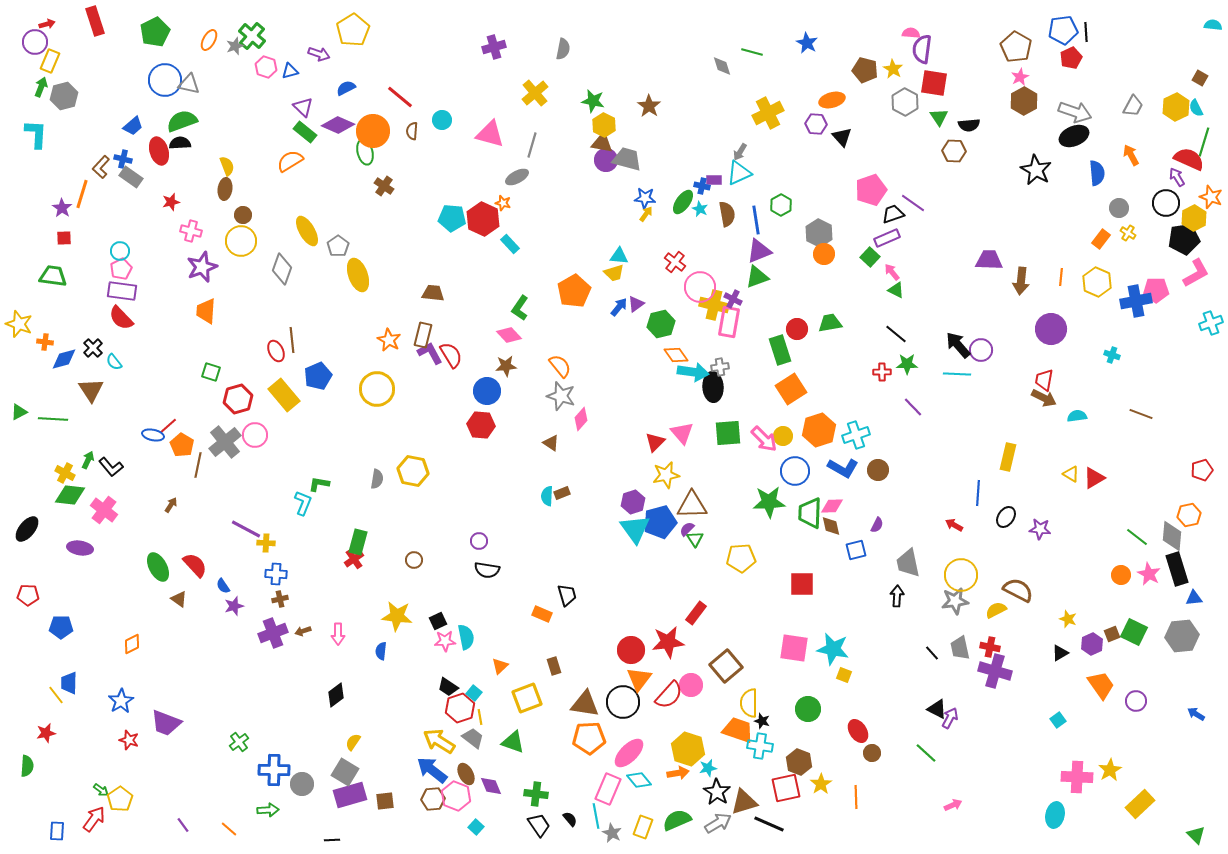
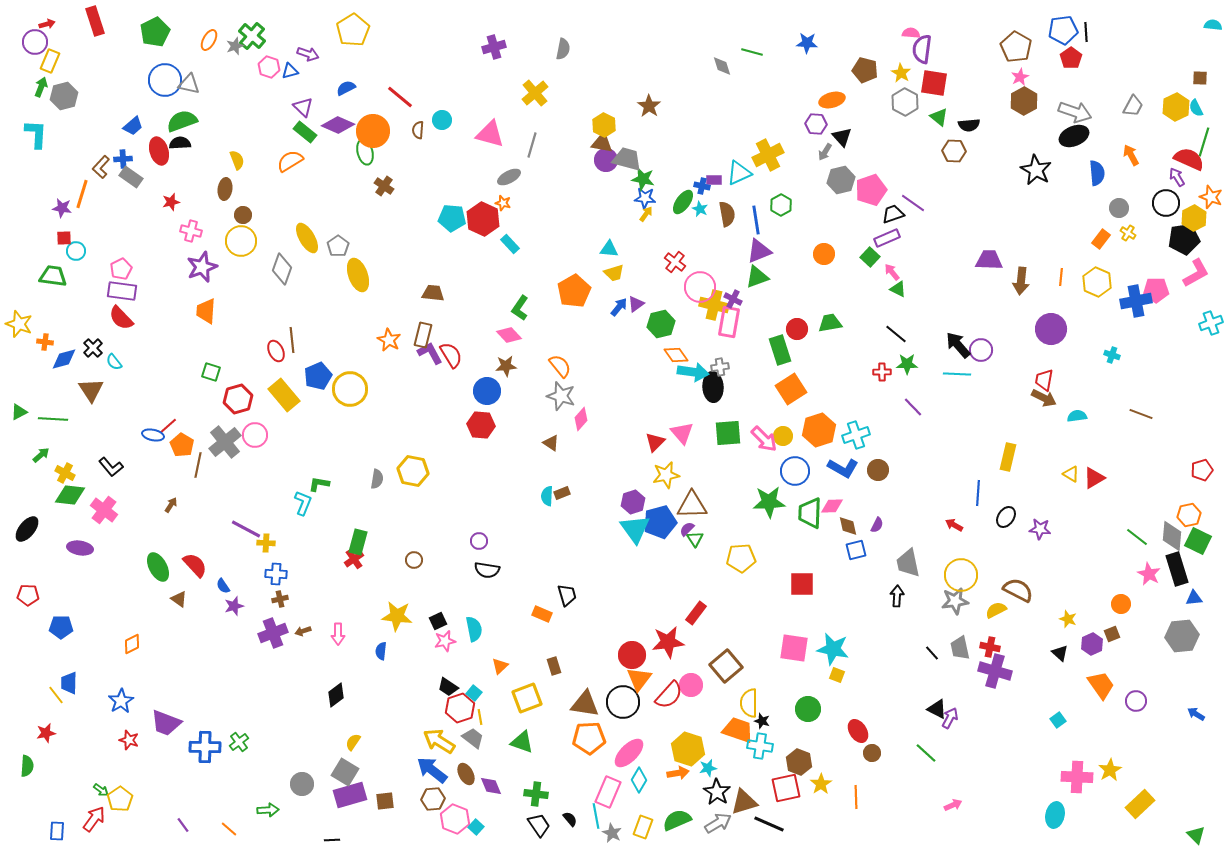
blue star at (807, 43): rotated 25 degrees counterclockwise
purple arrow at (319, 54): moved 11 px left
red pentagon at (1071, 58): rotated 10 degrees counterclockwise
pink hexagon at (266, 67): moved 3 px right
yellow star at (893, 69): moved 8 px right, 4 px down
brown square at (1200, 78): rotated 28 degrees counterclockwise
green star at (593, 101): moved 50 px right, 78 px down
yellow cross at (768, 113): moved 42 px down
green triangle at (939, 117): rotated 18 degrees counterclockwise
brown semicircle at (412, 131): moved 6 px right, 1 px up
gray arrow at (740, 152): moved 85 px right
blue cross at (123, 159): rotated 18 degrees counterclockwise
yellow semicircle at (227, 166): moved 10 px right, 6 px up
gray ellipse at (517, 177): moved 8 px left
purple star at (62, 208): rotated 24 degrees counterclockwise
yellow ellipse at (307, 231): moved 7 px down
gray hexagon at (819, 233): moved 22 px right, 53 px up; rotated 20 degrees clockwise
cyan circle at (120, 251): moved 44 px left
cyan triangle at (619, 256): moved 10 px left, 7 px up
green triangle at (896, 290): moved 2 px right, 1 px up
yellow circle at (377, 389): moved 27 px left
green arrow at (88, 460): moved 47 px left, 5 px up; rotated 24 degrees clockwise
brown diamond at (831, 526): moved 17 px right
orange circle at (1121, 575): moved 29 px down
green square at (1134, 632): moved 64 px right, 91 px up
cyan semicircle at (466, 637): moved 8 px right, 8 px up
pink star at (445, 641): rotated 10 degrees counterclockwise
red circle at (631, 650): moved 1 px right, 5 px down
black triangle at (1060, 653): rotated 48 degrees counterclockwise
yellow square at (844, 675): moved 7 px left
green triangle at (513, 742): moved 9 px right
blue cross at (274, 770): moved 69 px left, 23 px up
cyan diamond at (639, 780): rotated 70 degrees clockwise
pink rectangle at (608, 789): moved 3 px down
pink hexagon at (456, 796): moved 1 px left, 23 px down
